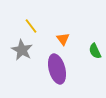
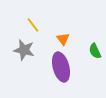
yellow line: moved 2 px right, 1 px up
gray star: moved 2 px right; rotated 15 degrees counterclockwise
purple ellipse: moved 4 px right, 2 px up
